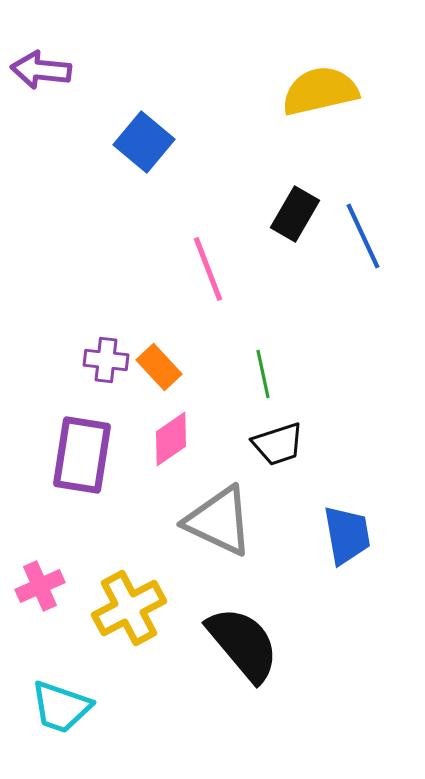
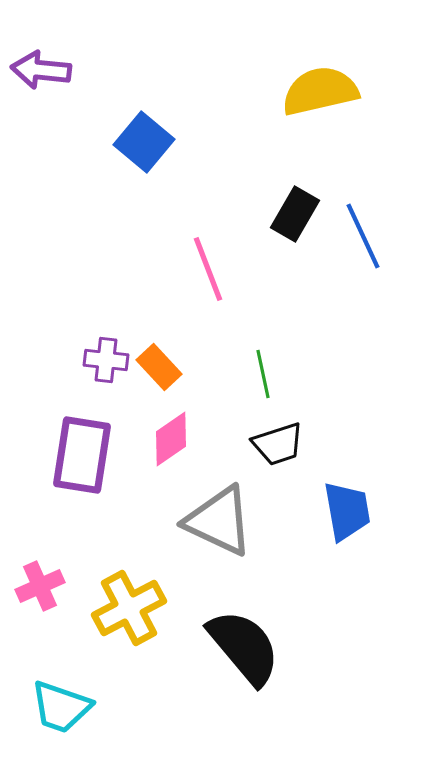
blue trapezoid: moved 24 px up
black semicircle: moved 1 px right, 3 px down
